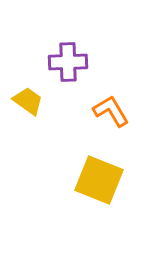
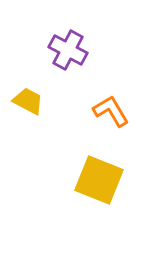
purple cross: moved 12 px up; rotated 30 degrees clockwise
yellow trapezoid: rotated 8 degrees counterclockwise
